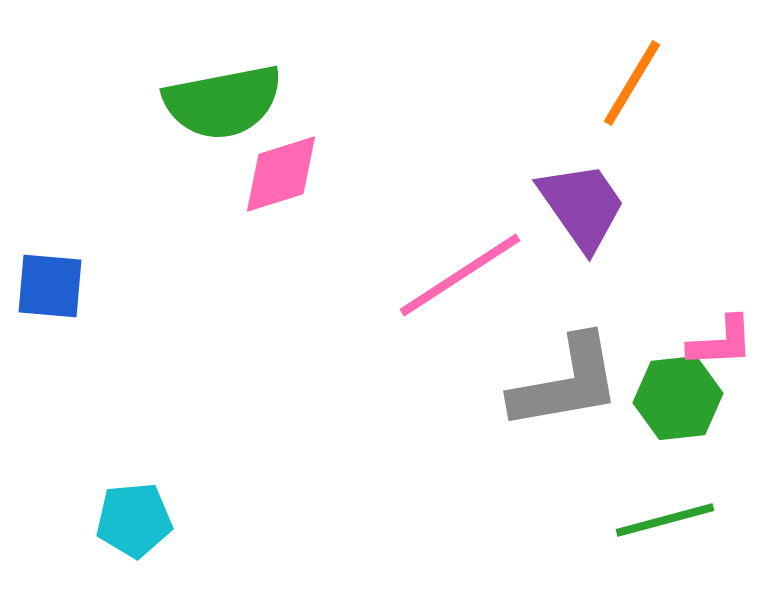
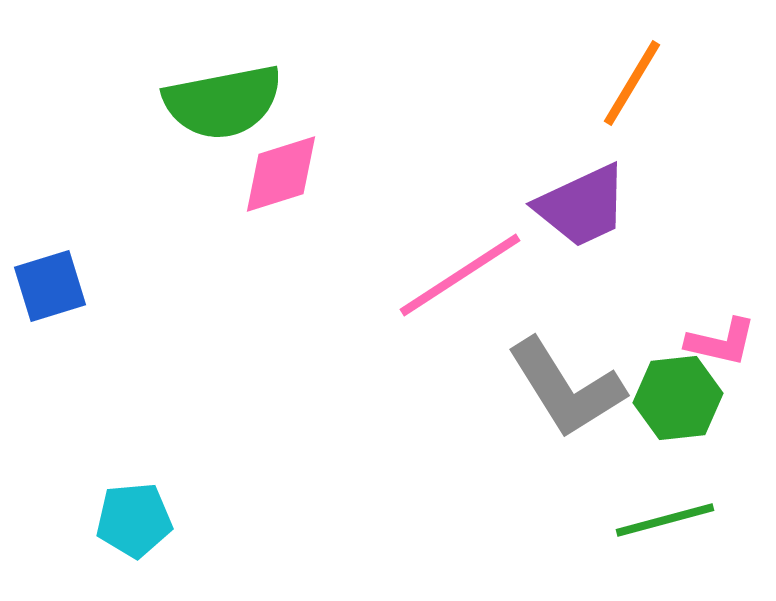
purple trapezoid: rotated 100 degrees clockwise
blue square: rotated 22 degrees counterclockwise
pink L-shape: rotated 16 degrees clockwise
gray L-shape: moved 5 px down; rotated 68 degrees clockwise
